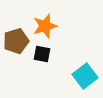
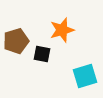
orange star: moved 17 px right, 4 px down
cyan square: rotated 20 degrees clockwise
